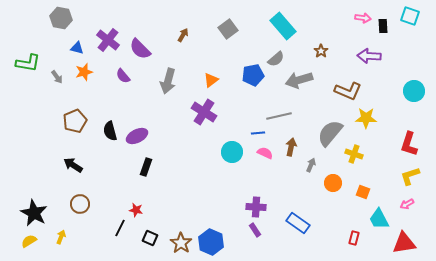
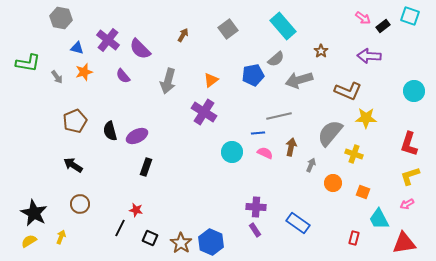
pink arrow at (363, 18): rotated 28 degrees clockwise
black rectangle at (383, 26): rotated 56 degrees clockwise
